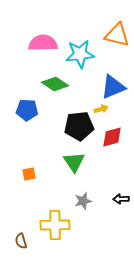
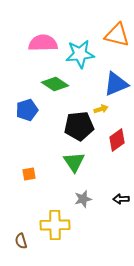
blue triangle: moved 3 px right, 3 px up
blue pentagon: rotated 20 degrees counterclockwise
red diamond: moved 5 px right, 3 px down; rotated 20 degrees counterclockwise
gray star: moved 2 px up
